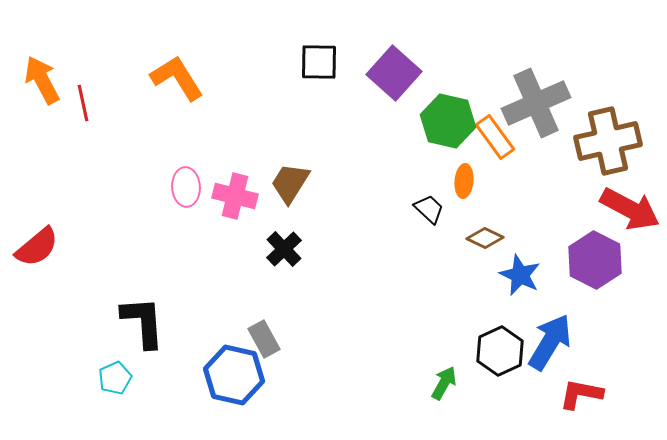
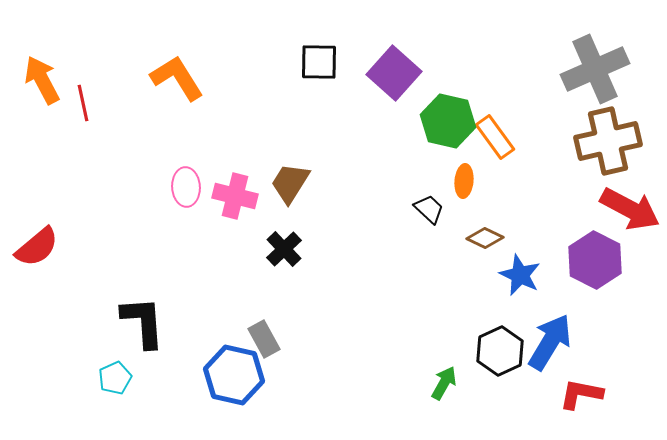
gray cross: moved 59 px right, 34 px up
